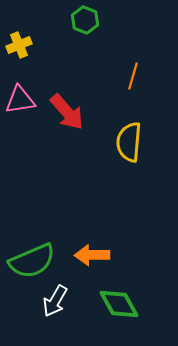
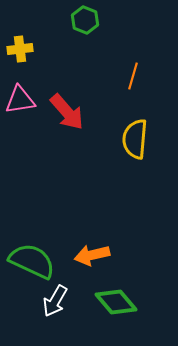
yellow cross: moved 1 px right, 4 px down; rotated 15 degrees clockwise
yellow semicircle: moved 6 px right, 3 px up
orange arrow: rotated 12 degrees counterclockwise
green semicircle: rotated 132 degrees counterclockwise
green diamond: moved 3 px left, 2 px up; rotated 12 degrees counterclockwise
